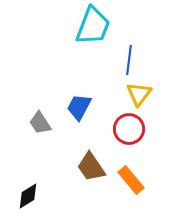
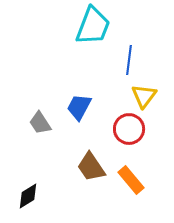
yellow triangle: moved 5 px right, 2 px down
